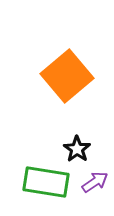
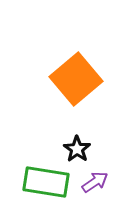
orange square: moved 9 px right, 3 px down
